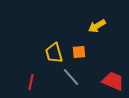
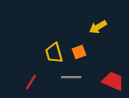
yellow arrow: moved 1 px right, 1 px down
orange square: rotated 16 degrees counterclockwise
gray line: rotated 48 degrees counterclockwise
red line: rotated 21 degrees clockwise
